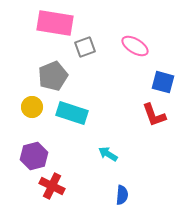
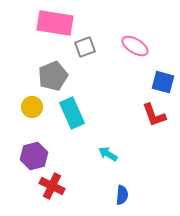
cyan rectangle: rotated 48 degrees clockwise
